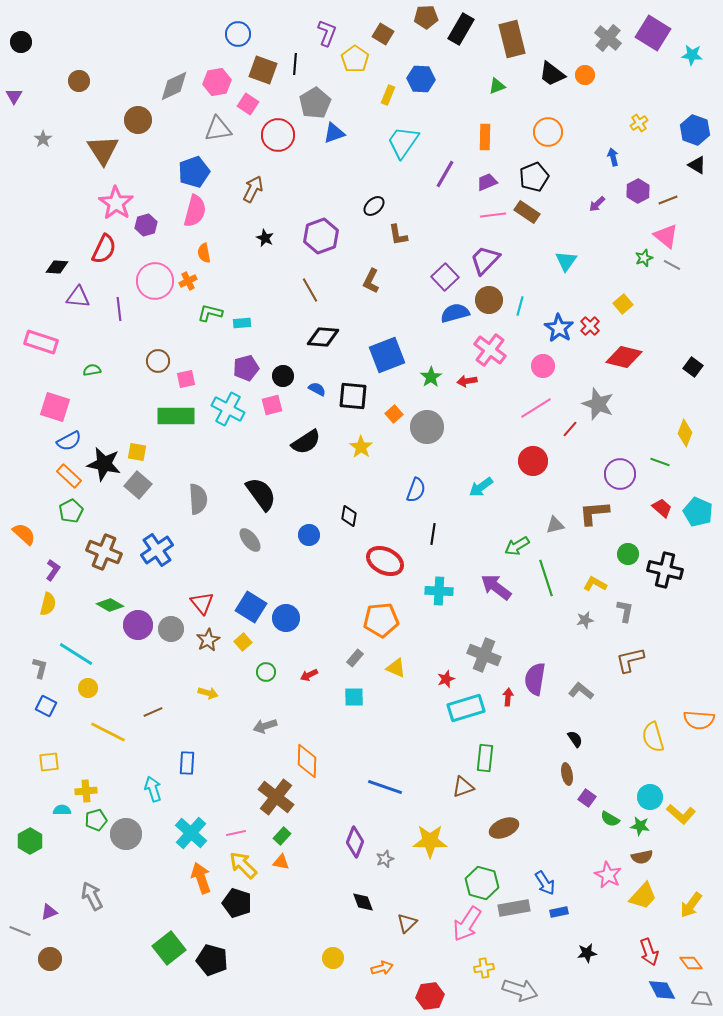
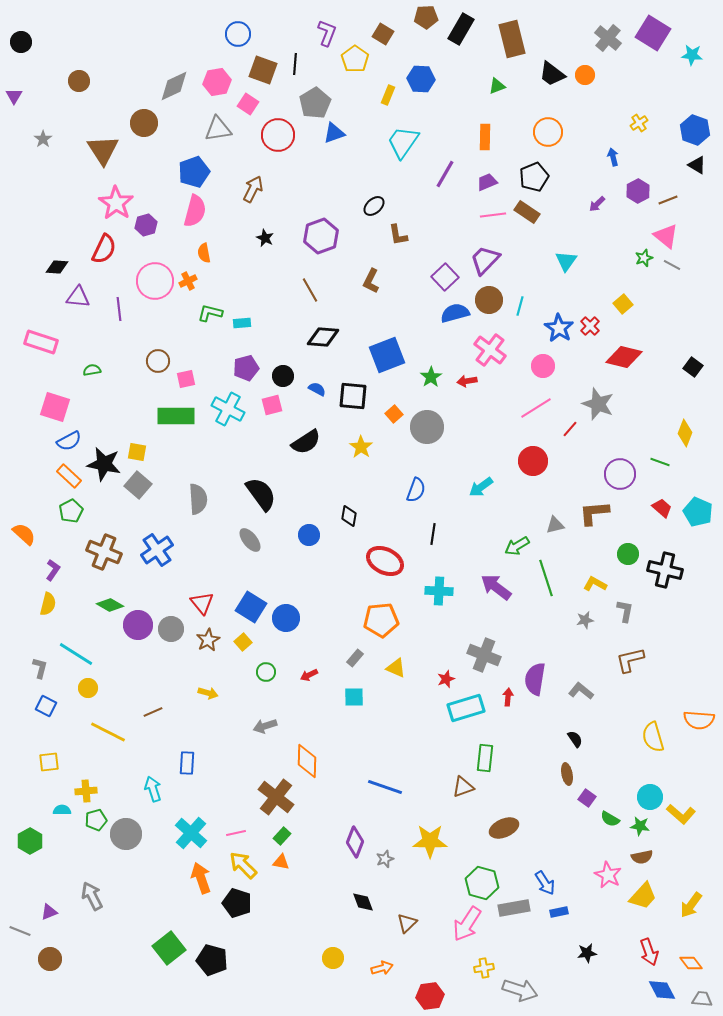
brown circle at (138, 120): moved 6 px right, 3 px down
